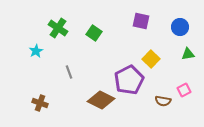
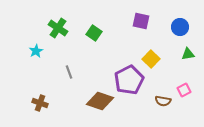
brown diamond: moved 1 px left, 1 px down; rotated 8 degrees counterclockwise
